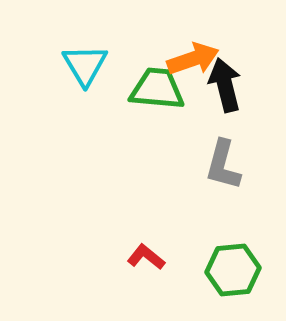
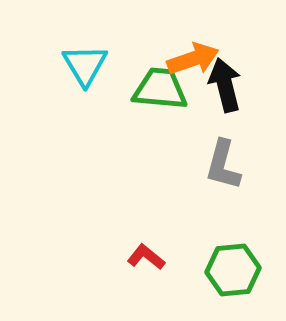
green trapezoid: moved 3 px right
